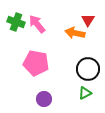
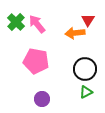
green cross: rotated 24 degrees clockwise
orange arrow: rotated 18 degrees counterclockwise
pink pentagon: moved 2 px up
black circle: moved 3 px left
green triangle: moved 1 px right, 1 px up
purple circle: moved 2 px left
